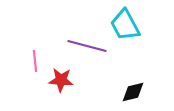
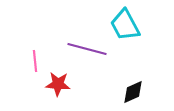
purple line: moved 3 px down
red star: moved 3 px left, 4 px down
black diamond: rotated 10 degrees counterclockwise
